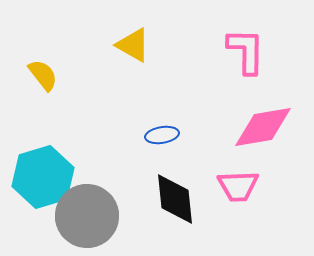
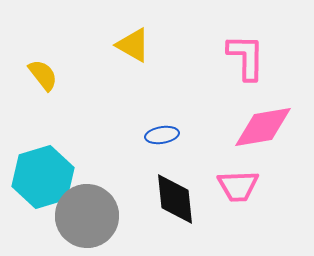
pink L-shape: moved 6 px down
